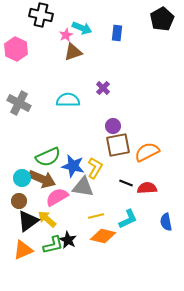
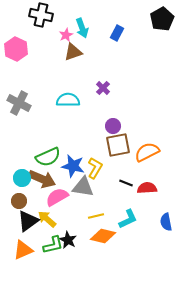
cyan arrow: rotated 48 degrees clockwise
blue rectangle: rotated 21 degrees clockwise
